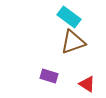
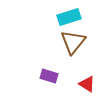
cyan rectangle: rotated 55 degrees counterclockwise
brown triangle: rotated 32 degrees counterclockwise
